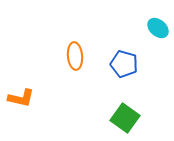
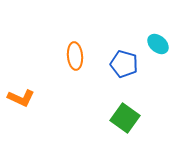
cyan ellipse: moved 16 px down
orange L-shape: rotated 12 degrees clockwise
